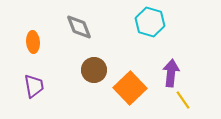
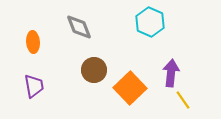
cyan hexagon: rotated 8 degrees clockwise
